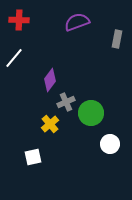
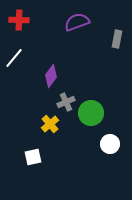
purple diamond: moved 1 px right, 4 px up
